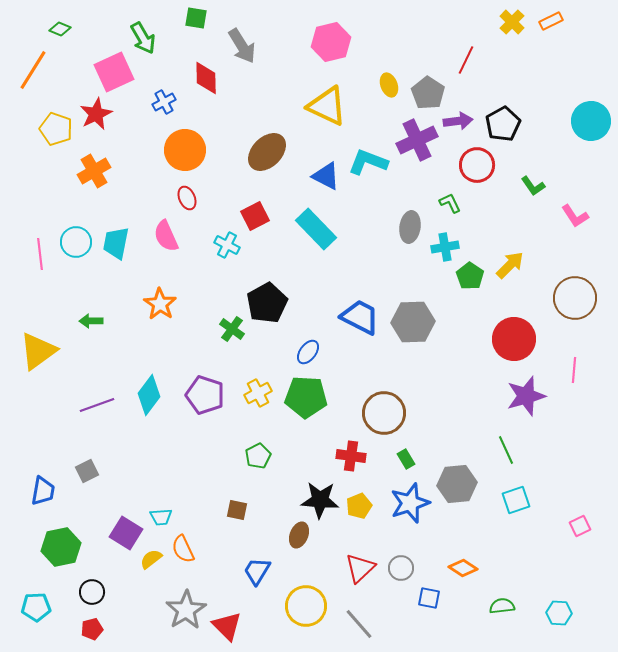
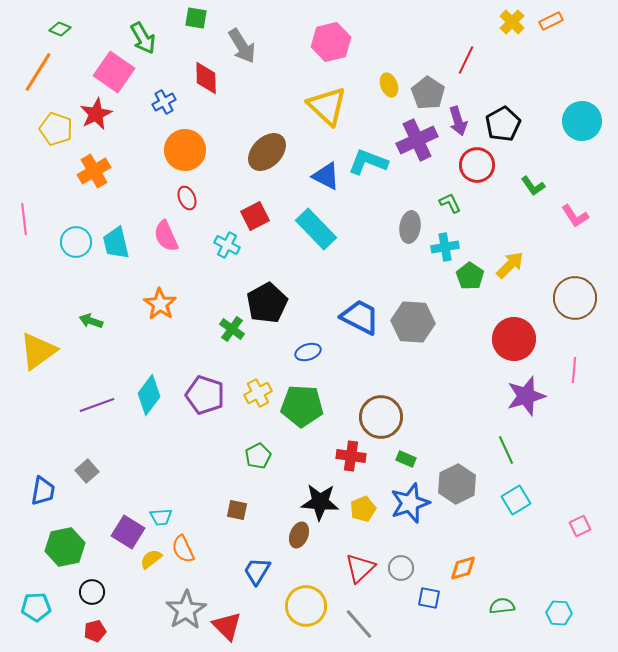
orange line at (33, 70): moved 5 px right, 2 px down
pink square at (114, 72): rotated 30 degrees counterclockwise
yellow triangle at (327, 106): rotated 18 degrees clockwise
purple arrow at (458, 121): rotated 80 degrees clockwise
cyan circle at (591, 121): moved 9 px left
cyan trapezoid at (116, 243): rotated 24 degrees counterclockwise
pink line at (40, 254): moved 16 px left, 35 px up
green arrow at (91, 321): rotated 20 degrees clockwise
gray hexagon at (413, 322): rotated 6 degrees clockwise
blue ellipse at (308, 352): rotated 35 degrees clockwise
green pentagon at (306, 397): moved 4 px left, 9 px down
brown circle at (384, 413): moved 3 px left, 4 px down
green rectangle at (406, 459): rotated 36 degrees counterclockwise
gray square at (87, 471): rotated 15 degrees counterclockwise
gray hexagon at (457, 484): rotated 21 degrees counterclockwise
black star at (320, 500): moved 2 px down
cyan square at (516, 500): rotated 12 degrees counterclockwise
yellow pentagon at (359, 506): moved 4 px right, 3 px down
purple square at (126, 533): moved 2 px right, 1 px up
green hexagon at (61, 547): moved 4 px right
orange diamond at (463, 568): rotated 48 degrees counterclockwise
red pentagon at (92, 629): moved 3 px right, 2 px down
